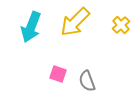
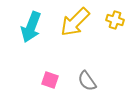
yellow cross: moved 6 px left, 5 px up; rotated 30 degrees counterclockwise
pink square: moved 8 px left, 6 px down
gray semicircle: rotated 15 degrees counterclockwise
